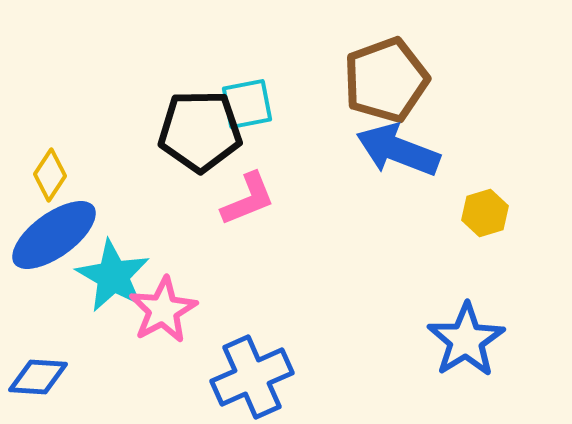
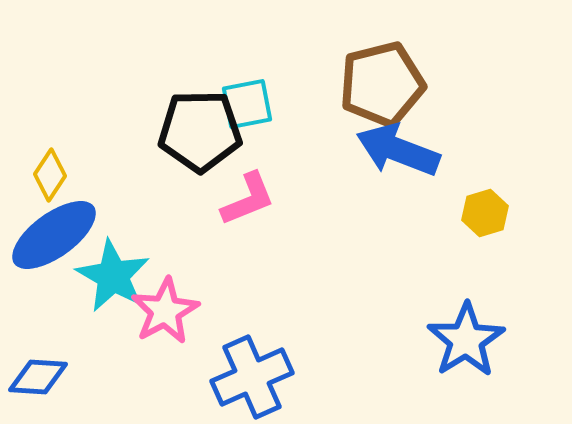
brown pentagon: moved 4 px left, 4 px down; rotated 6 degrees clockwise
pink star: moved 2 px right, 1 px down
